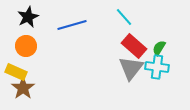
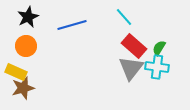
brown star: rotated 20 degrees clockwise
